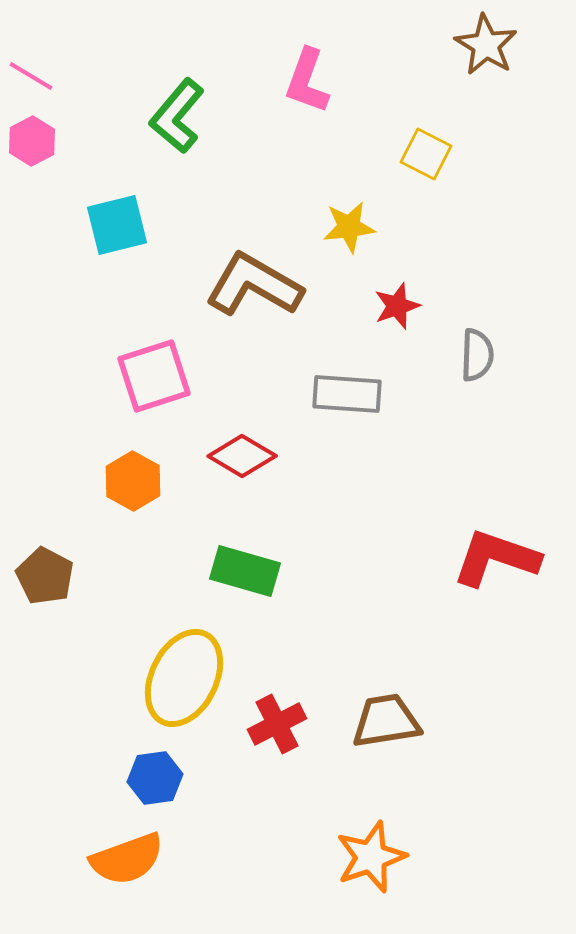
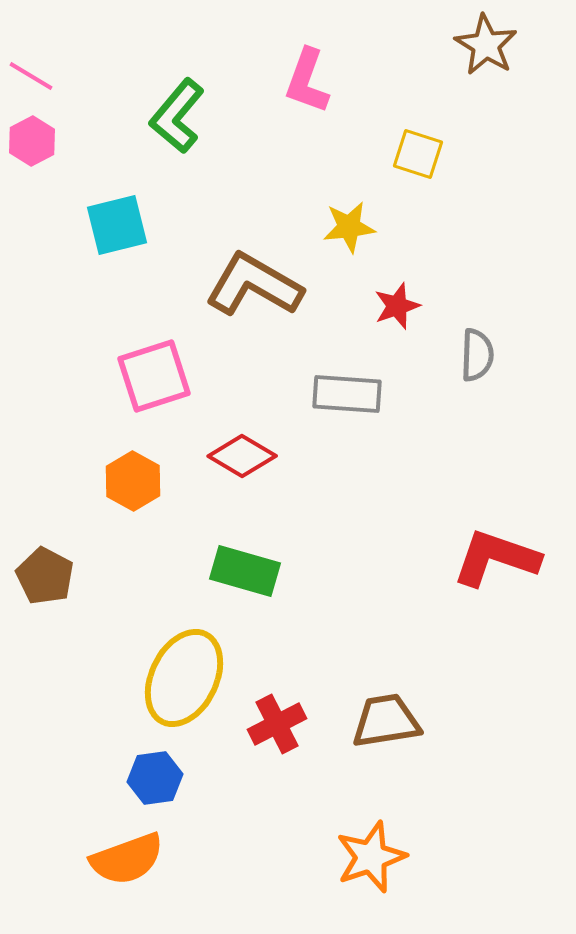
yellow square: moved 8 px left; rotated 9 degrees counterclockwise
